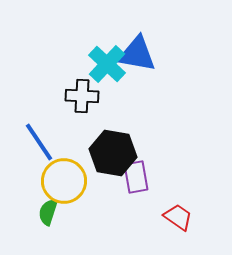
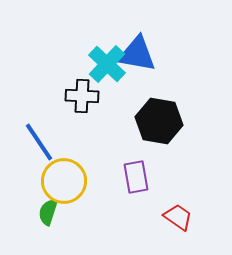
black hexagon: moved 46 px right, 32 px up
